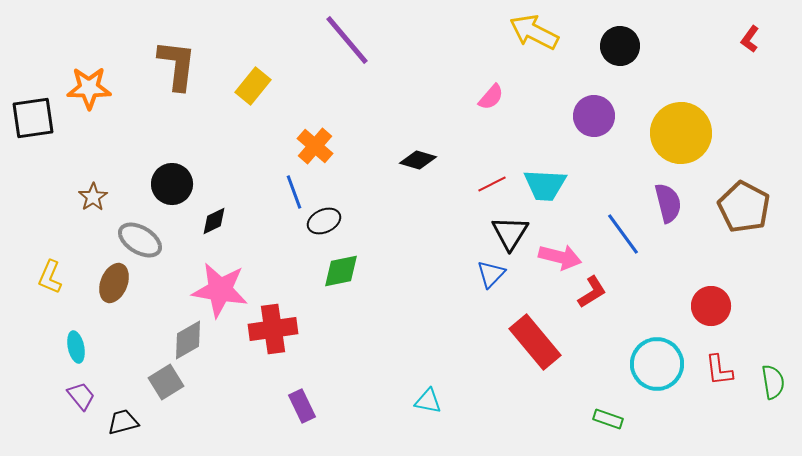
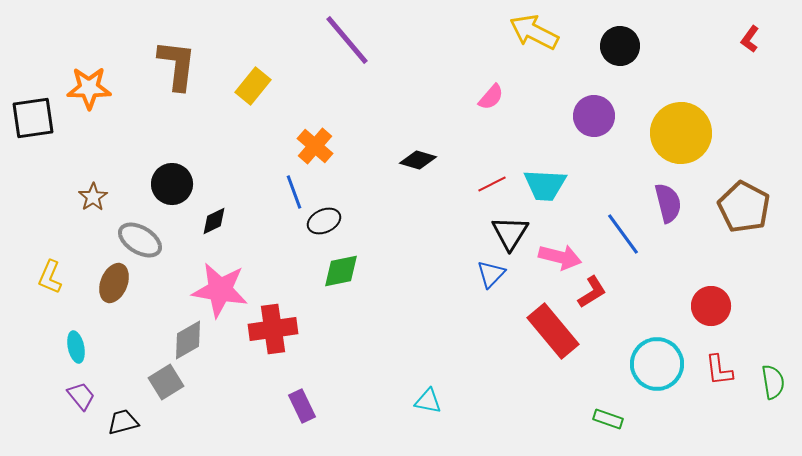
red rectangle at (535, 342): moved 18 px right, 11 px up
